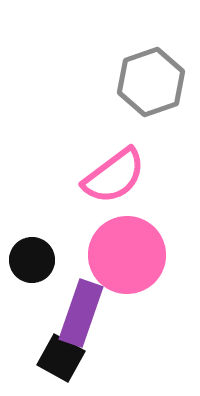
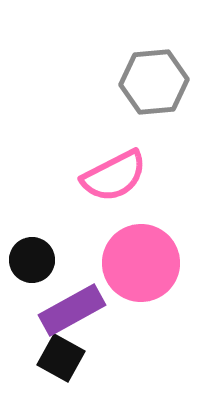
gray hexagon: moved 3 px right; rotated 14 degrees clockwise
pink semicircle: rotated 10 degrees clockwise
pink circle: moved 14 px right, 8 px down
purple rectangle: moved 9 px left, 3 px up; rotated 42 degrees clockwise
